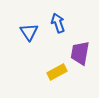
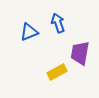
blue triangle: rotated 42 degrees clockwise
